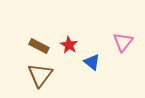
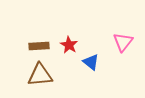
brown rectangle: rotated 30 degrees counterclockwise
blue triangle: moved 1 px left
brown triangle: rotated 48 degrees clockwise
